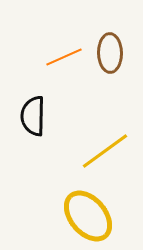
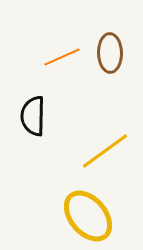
orange line: moved 2 px left
